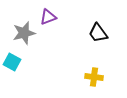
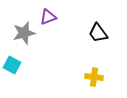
cyan square: moved 3 px down
